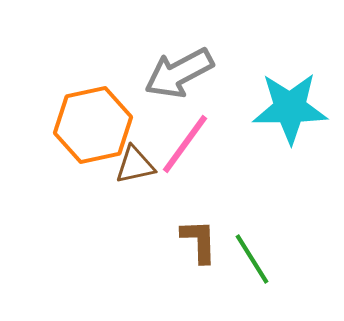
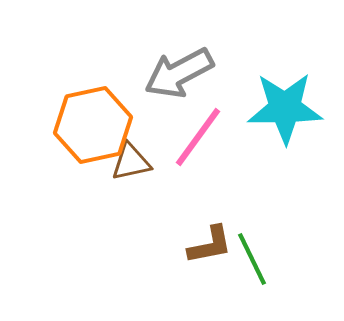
cyan star: moved 5 px left
pink line: moved 13 px right, 7 px up
brown triangle: moved 4 px left, 3 px up
brown L-shape: moved 11 px right, 4 px down; rotated 81 degrees clockwise
green line: rotated 6 degrees clockwise
